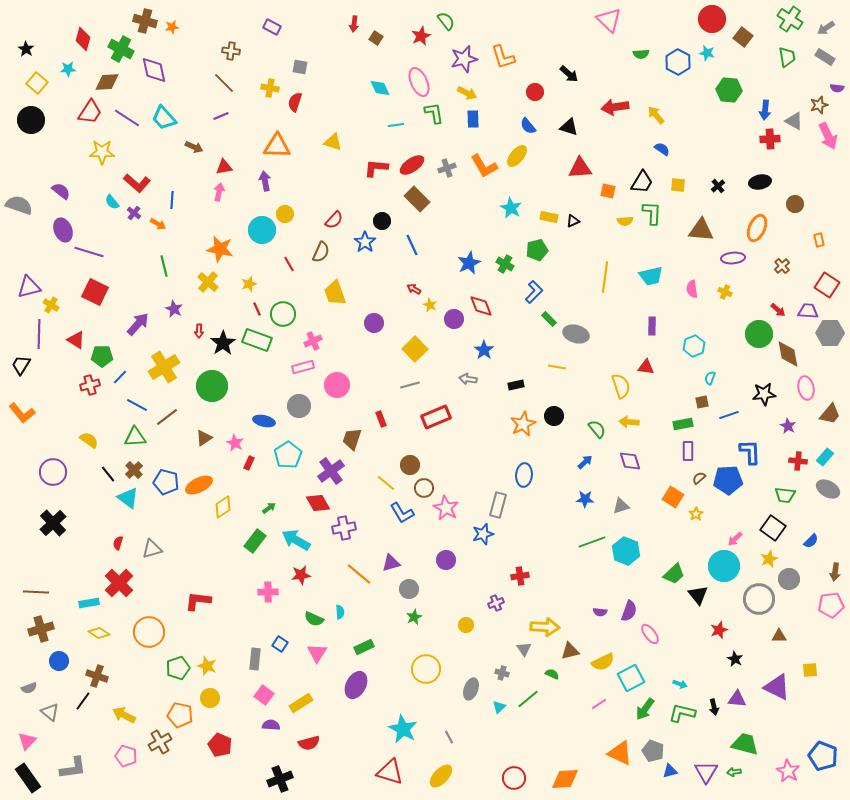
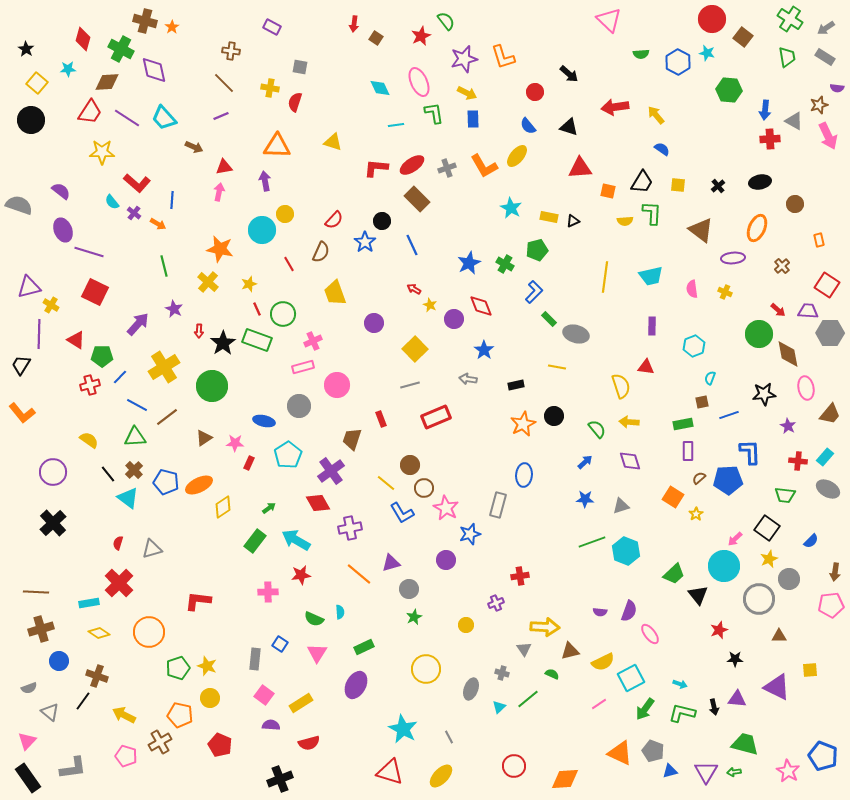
orange star at (172, 27): rotated 24 degrees counterclockwise
brown triangle at (701, 230): rotated 32 degrees clockwise
pink star at (235, 443): rotated 24 degrees counterclockwise
purple cross at (344, 528): moved 6 px right
black square at (773, 528): moved 6 px left
blue star at (483, 534): moved 13 px left
black star at (735, 659): rotated 28 degrees counterclockwise
red circle at (514, 778): moved 12 px up
